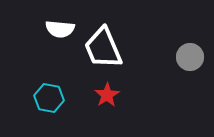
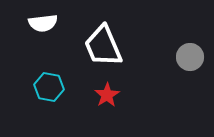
white semicircle: moved 17 px left, 6 px up; rotated 12 degrees counterclockwise
white trapezoid: moved 2 px up
cyan hexagon: moved 11 px up
